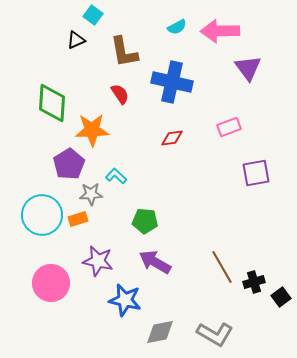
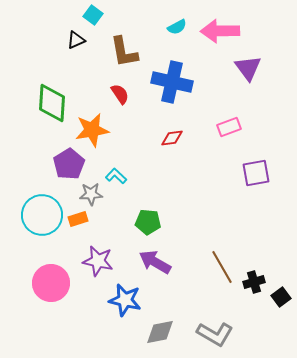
orange star: rotated 8 degrees counterclockwise
green pentagon: moved 3 px right, 1 px down
